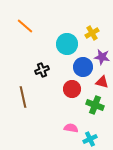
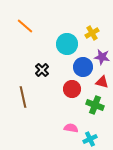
black cross: rotated 24 degrees counterclockwise
